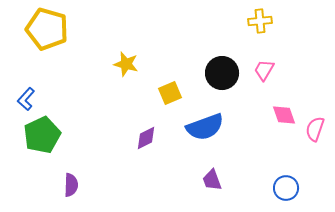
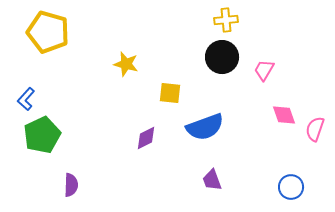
yellow cross: moved 34 px left, 1 px up
yellow pentagon: moved 1 px right, 3 px down
black circle: moved 16 px up
yellow square: rotated 30 degrees clockwise
blue circle: moved 5 px right, 1 px up
